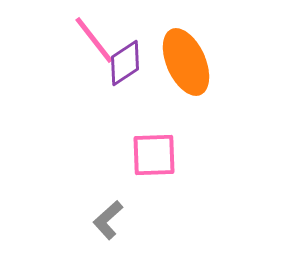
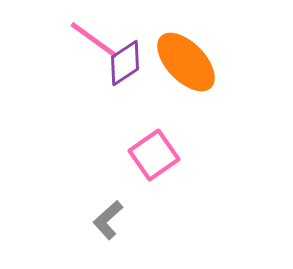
pink line: rotated 16 degrees counterclockwise
orange ellipse: rotated 20 degrees counterclockwise
pink square: rotated 33 degrees counterclockwise
